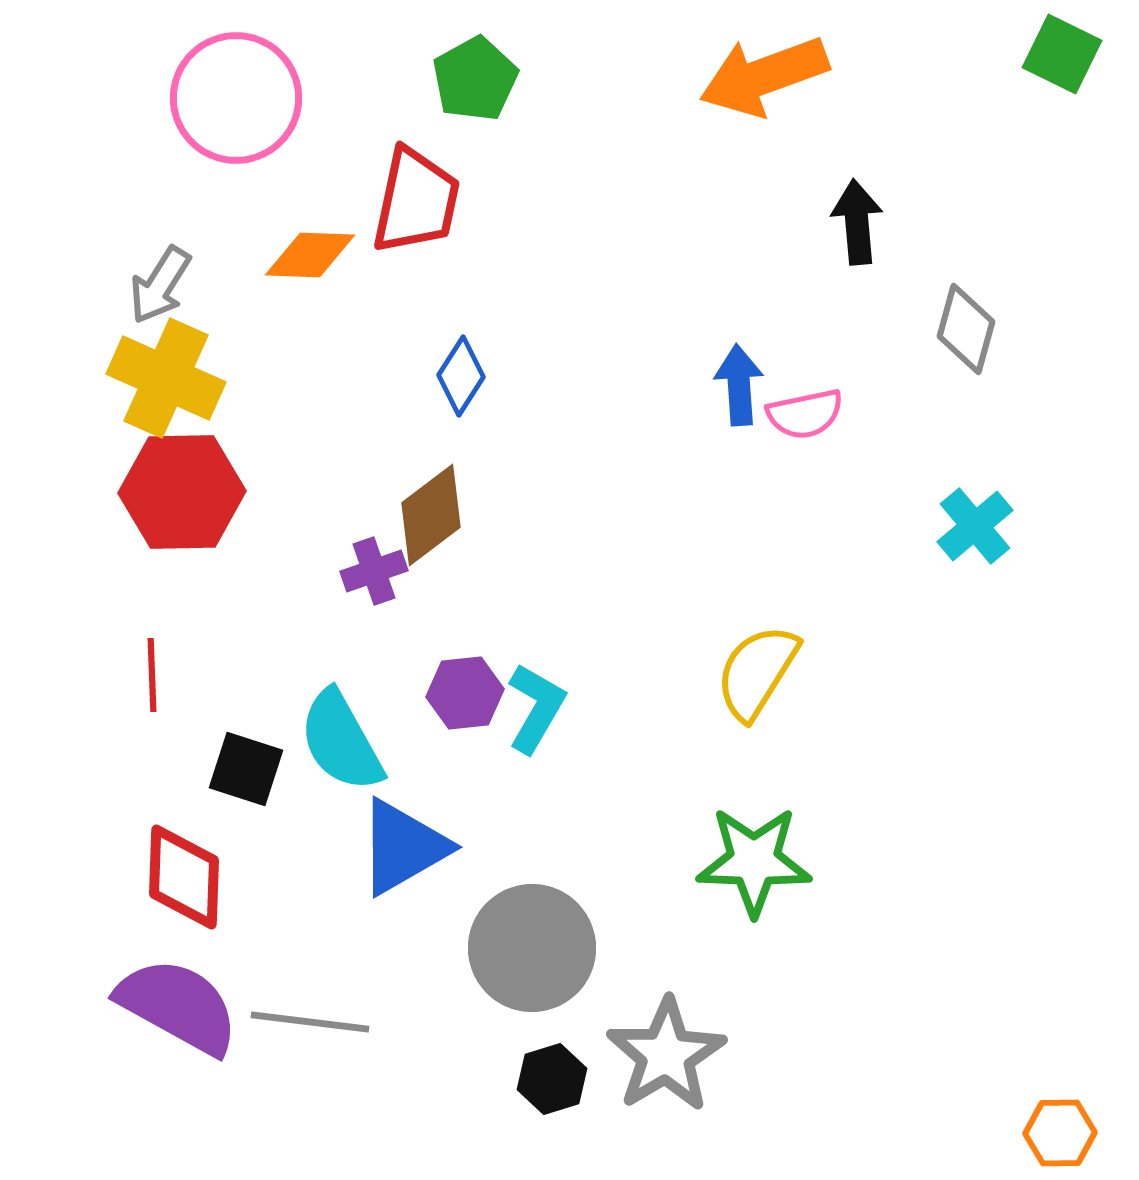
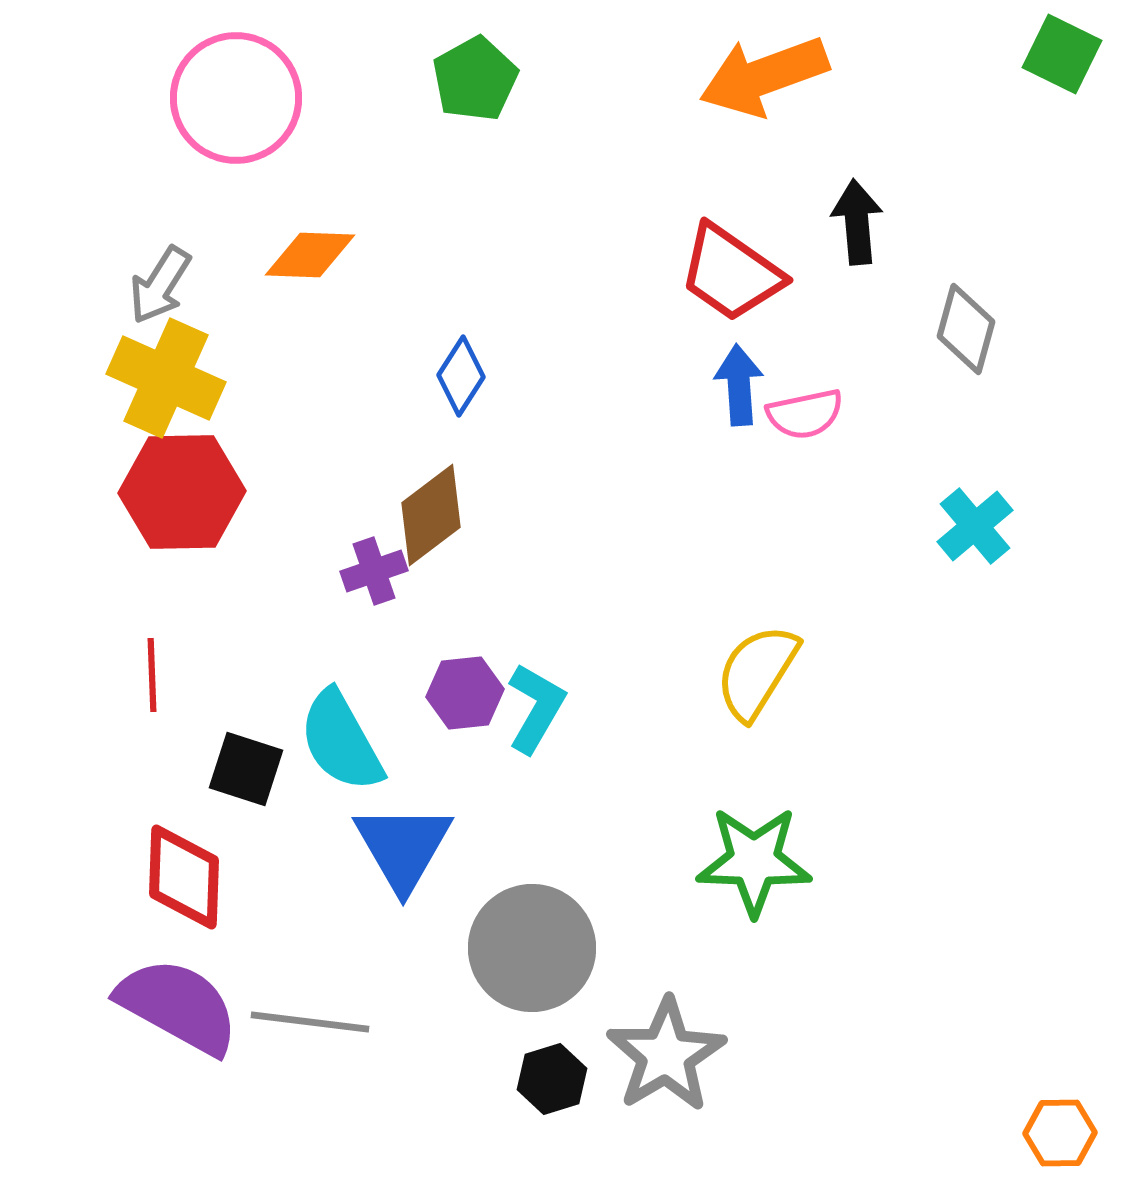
red trapezoid: moved 315 px right, 72 px down; rotated 113 degrees clockwise
blue triangle: rotated 30 degrees counterclockwise
